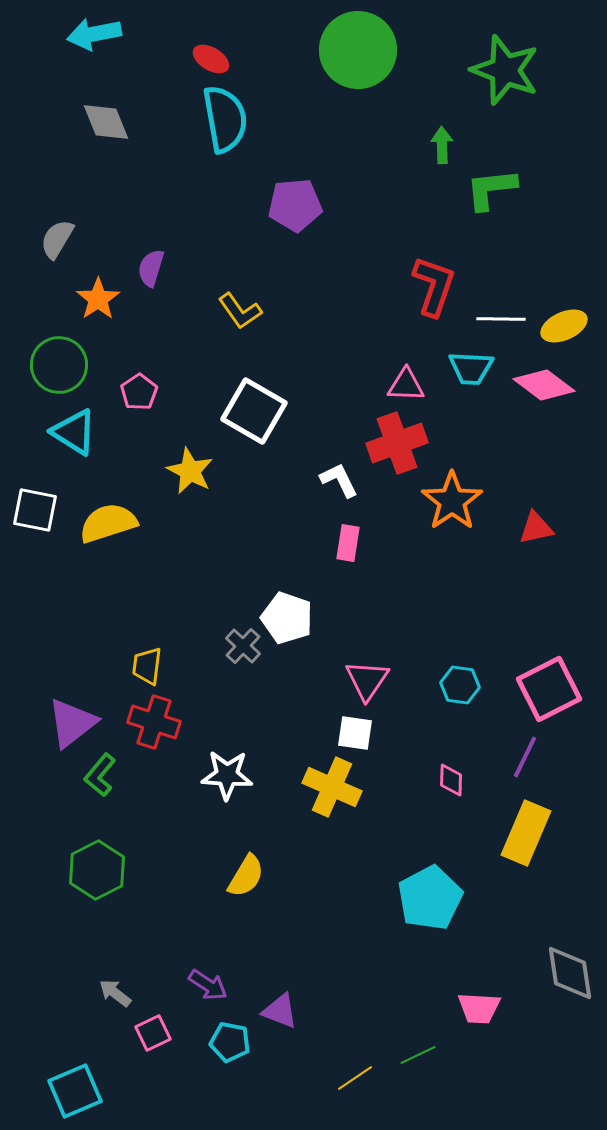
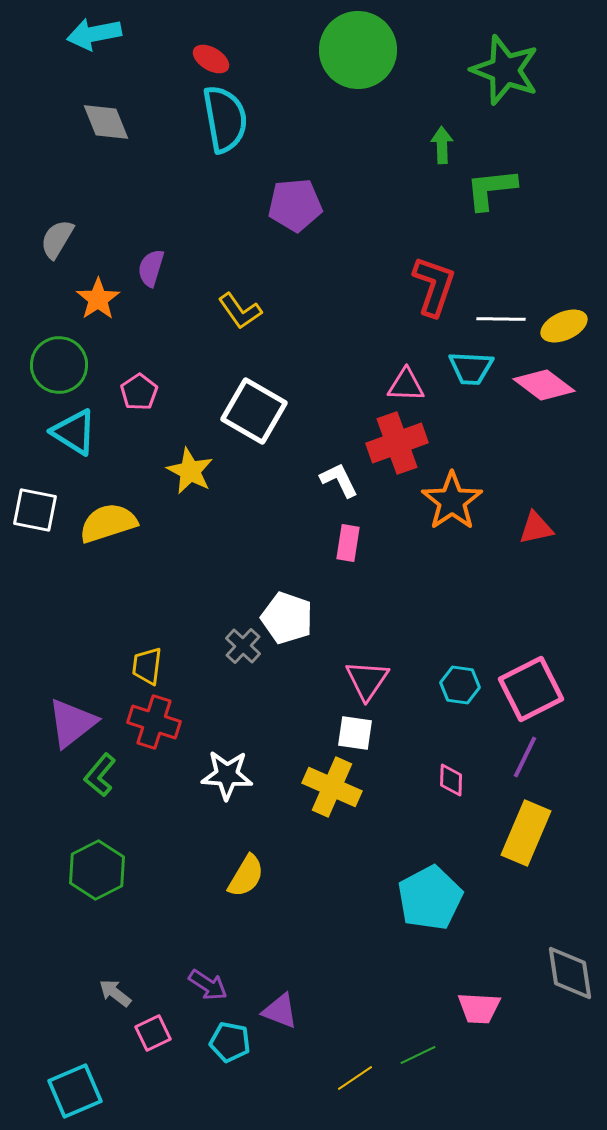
pink square at (549, 689): moved 18 px left
